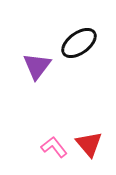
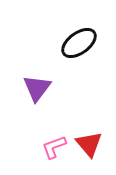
purple triangle: moved 22 px down
pink L-shape: rotated 72 degrees counterclockwise
